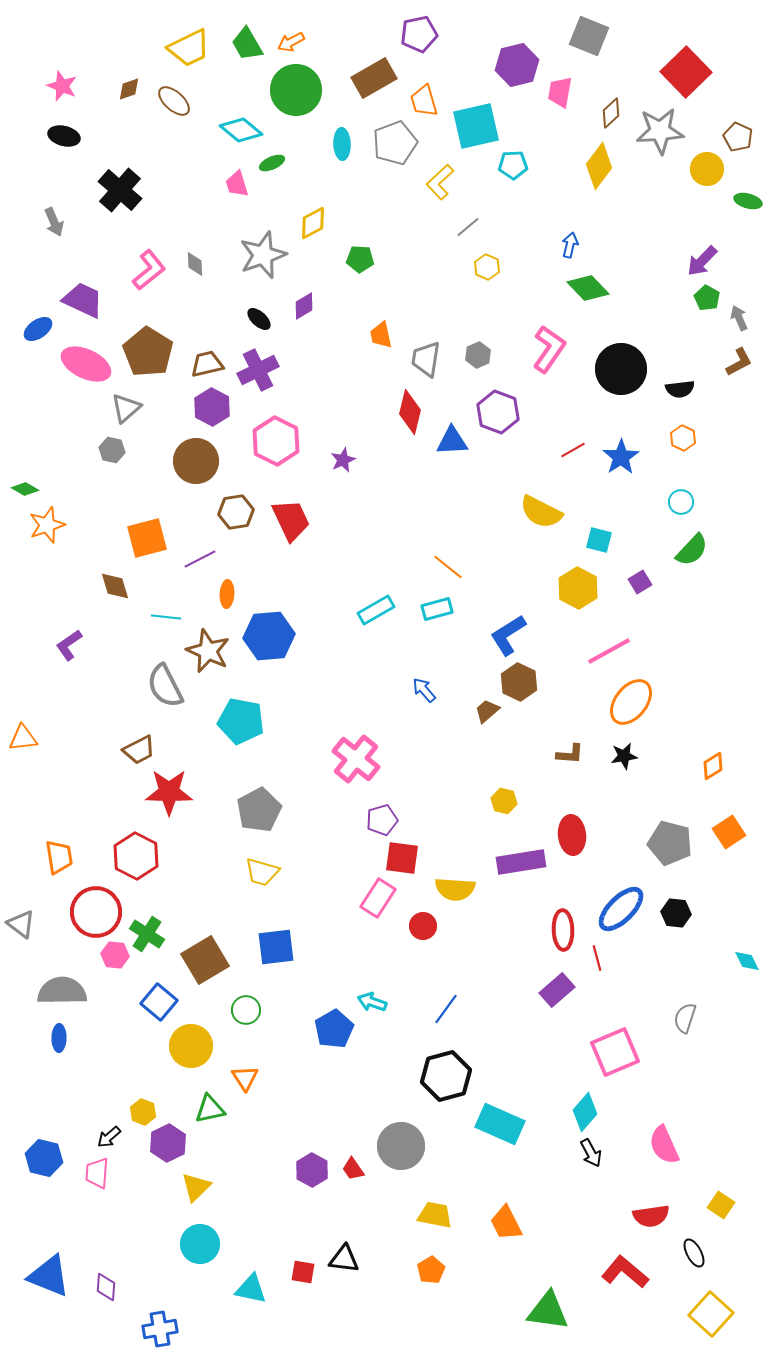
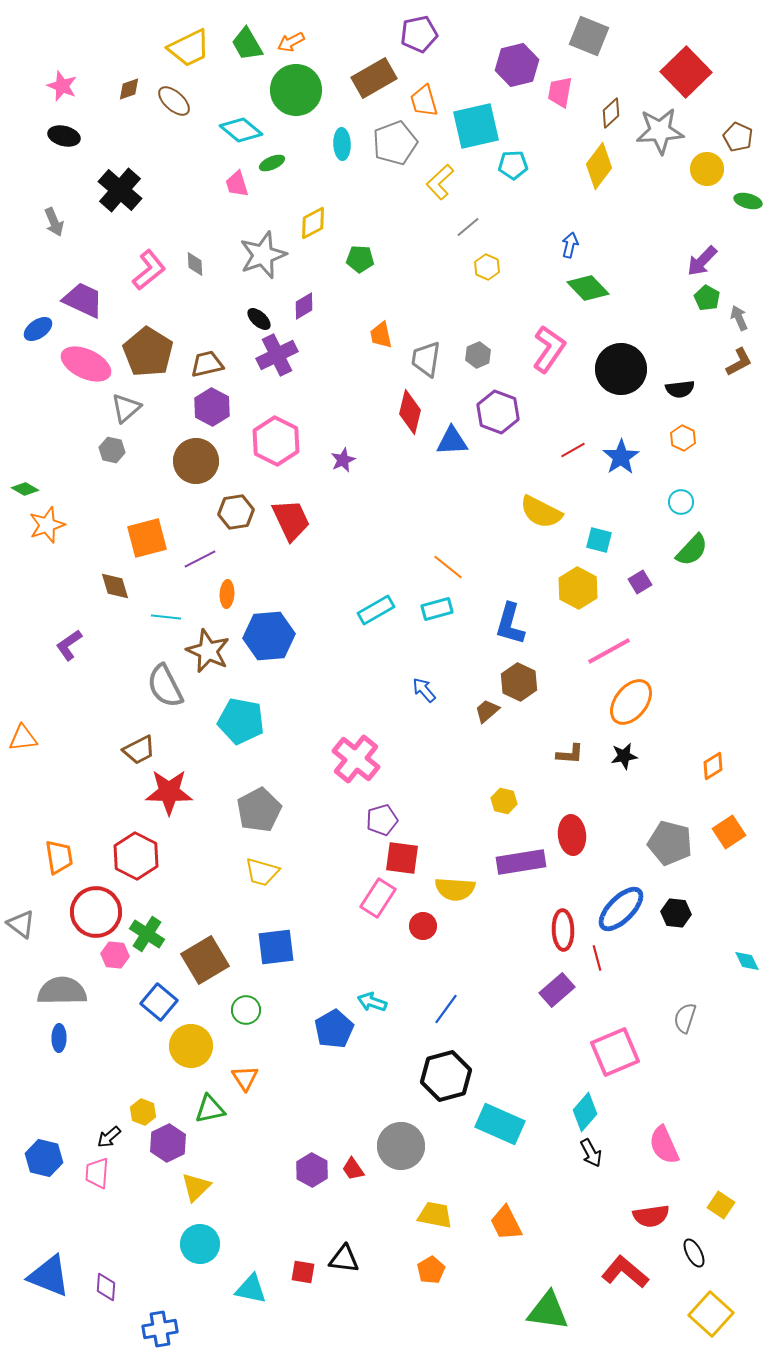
purple cross at (258, 370): moved 19 px right, 15 px up
blue L-shape at (508, 635): moved 2 px right, 11 px up; rotated 42 degrees counterclockwise
